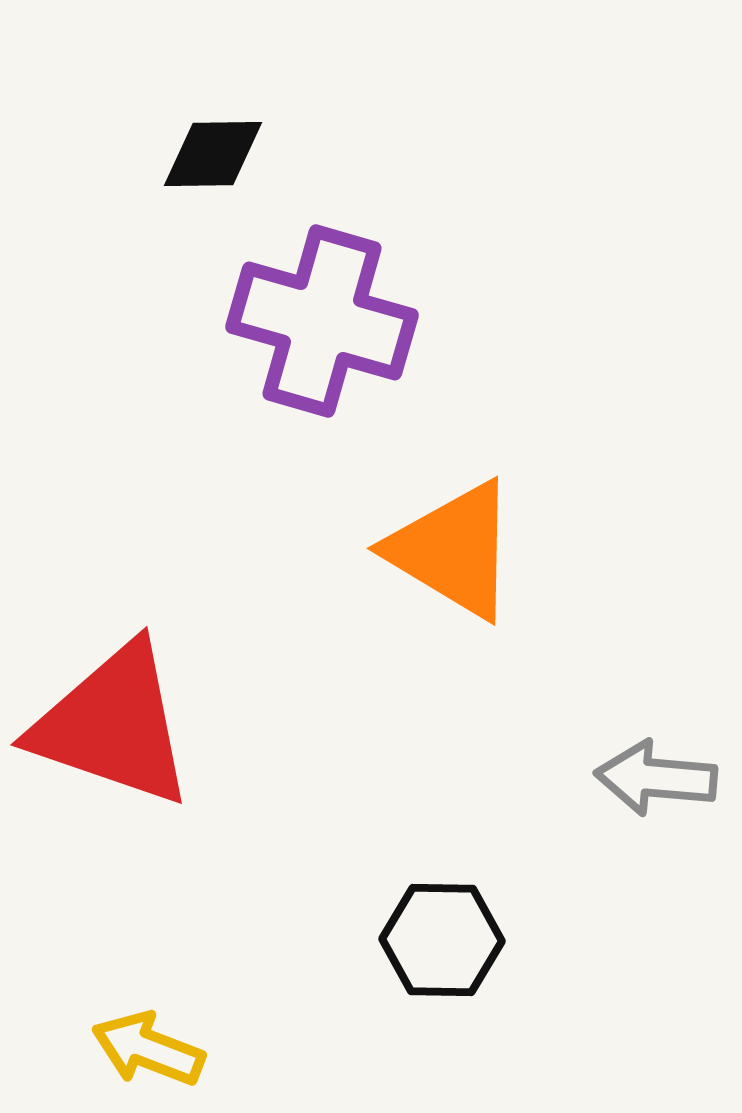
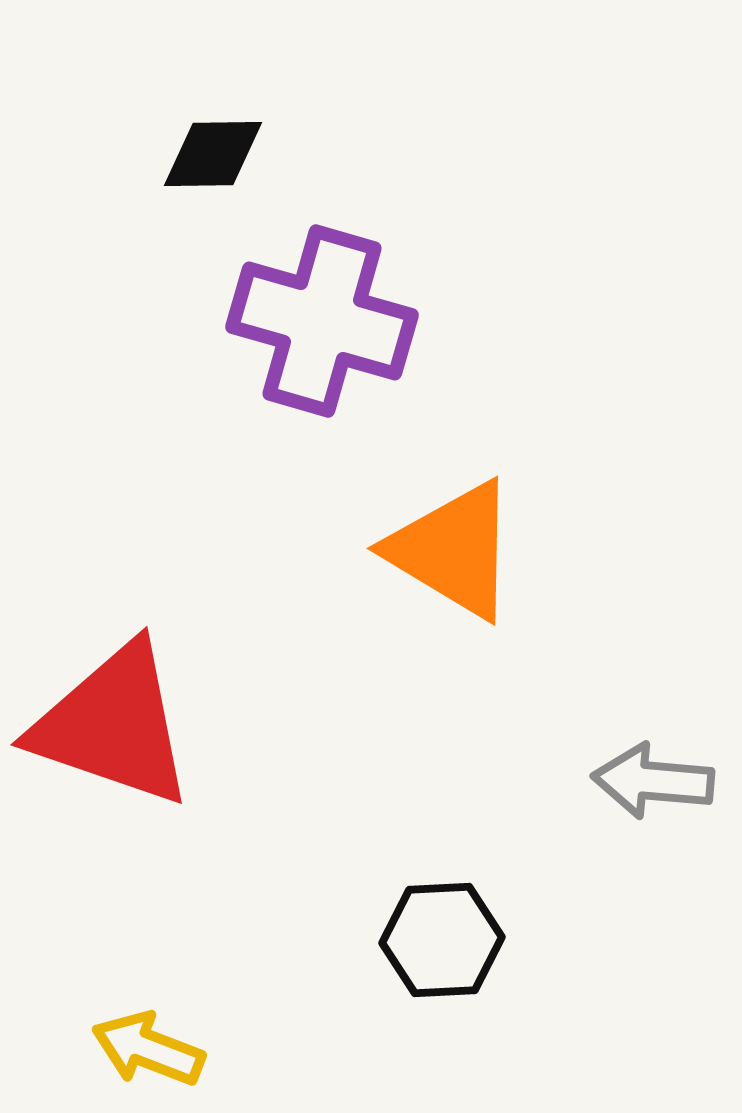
gray arrow: moved 3 px left, 3 px down
black hexagon: rotated 4 degrees counterclockwise
